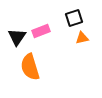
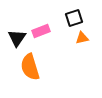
black triangle: moved 1 px down
